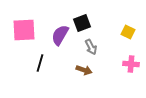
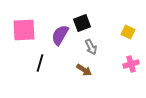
pink cross: rotated 21 degrees counterclockwise
brown arrow: rotated 14 degrees clockwise
